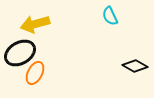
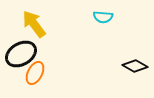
cyan semicircle: moved 7 px left, 1 px down; rotated 60 degrees counterclockwise
yellow arrow: moved 1 px left; rotated 68 degrees clockwise
black ellipse: moved 1 px right, 1 px down
